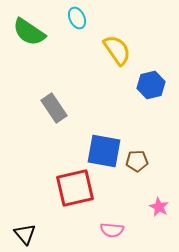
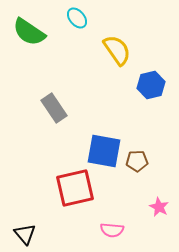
cyan ellipse: rotated 15 degrees counterclockwise
